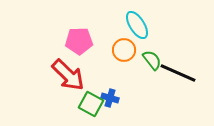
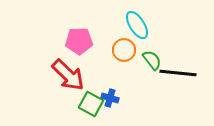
black line: rotated 18 degrees counterclockwise
